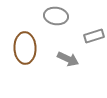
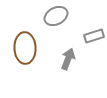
gray ellipse: rotated 35 degrees counterclockwise
gray arrow: rotated 95 degrees counterclockwise
